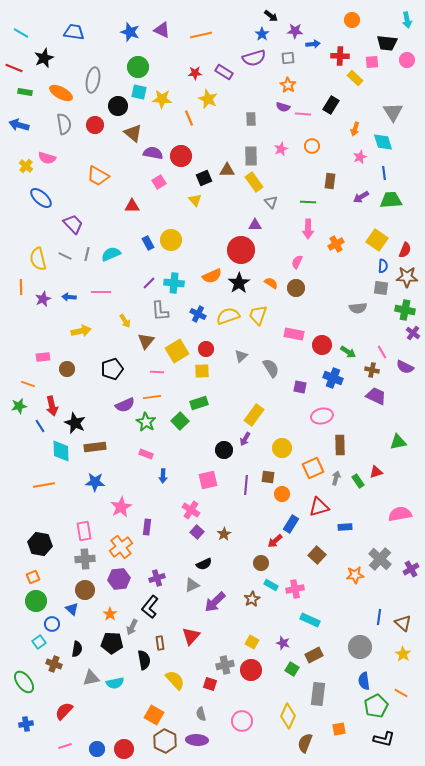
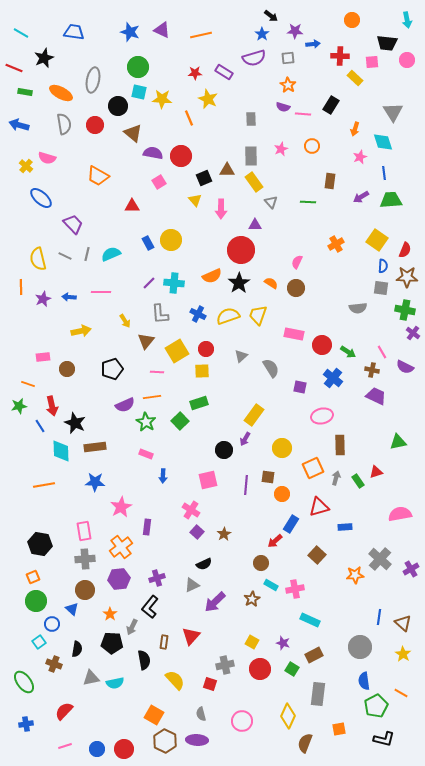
pink arrow at (308, 229): moved 87 px left, 20 px up
gray L-shape at (160, 311): moved 3 px down
blue cross at (333, 378): rotated 18 degrees clockwise
brown rectangle at (160, 643): moved 4 px right, 1 px up; rotated 16 degrees clockwise
red circle at (251, 670): moved 9 px right, 1 px up
